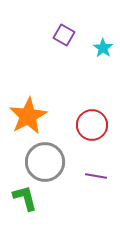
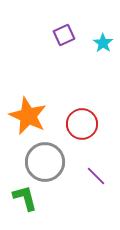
purple square: rotated 35 degrees clockwise
cyan star: moved 5 px up
orange star: rotated 18 degrees counterclockwise
red circle: moved 10 px left, 1 px up
purple line: rotated 35 degrees clockwise
